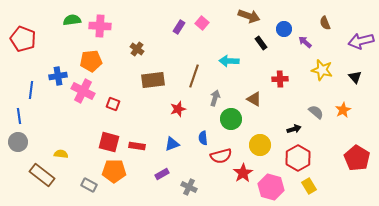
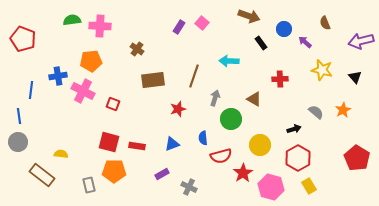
gray rectangle at (89, 185): rotated 49 degrees clockwise
